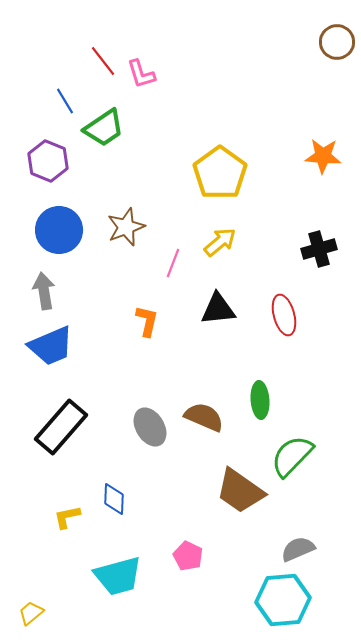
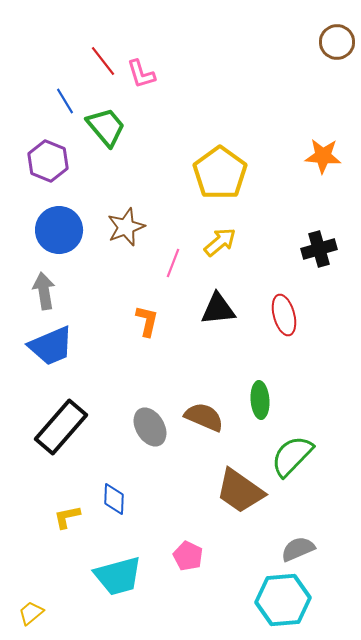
green trapezoid: moved 2 px right, 1 px up; rotated 96 degrees counterclockwise
